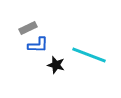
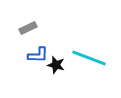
blue L-shape: moved 10 px down
cyan line: moved 3 px down
